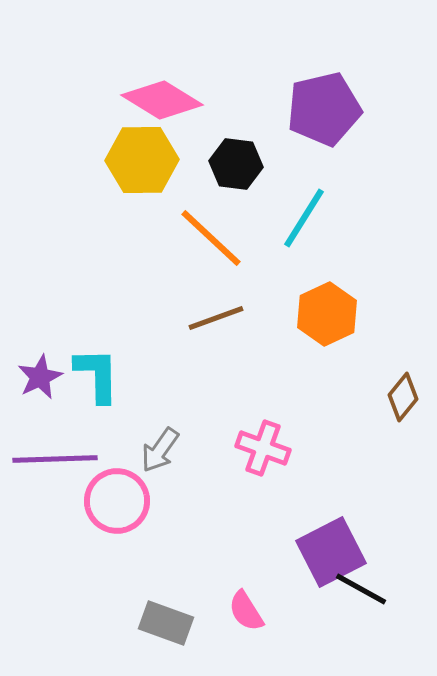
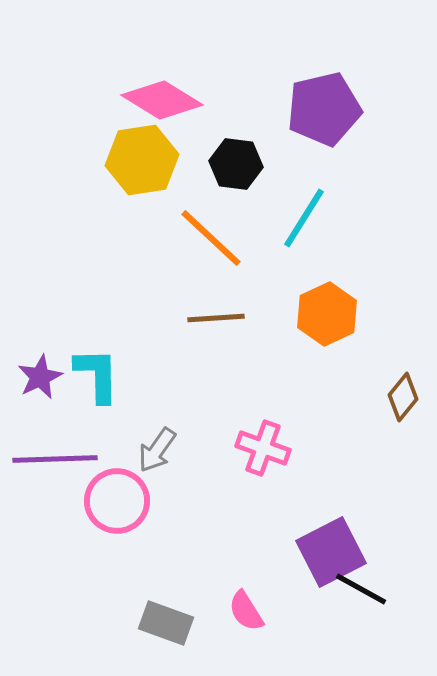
yellow hexagon: rotated 8 degrees counterclockwise
brown line: rotated 16 degrees clockwise
gray arrow: moved 3 px left
